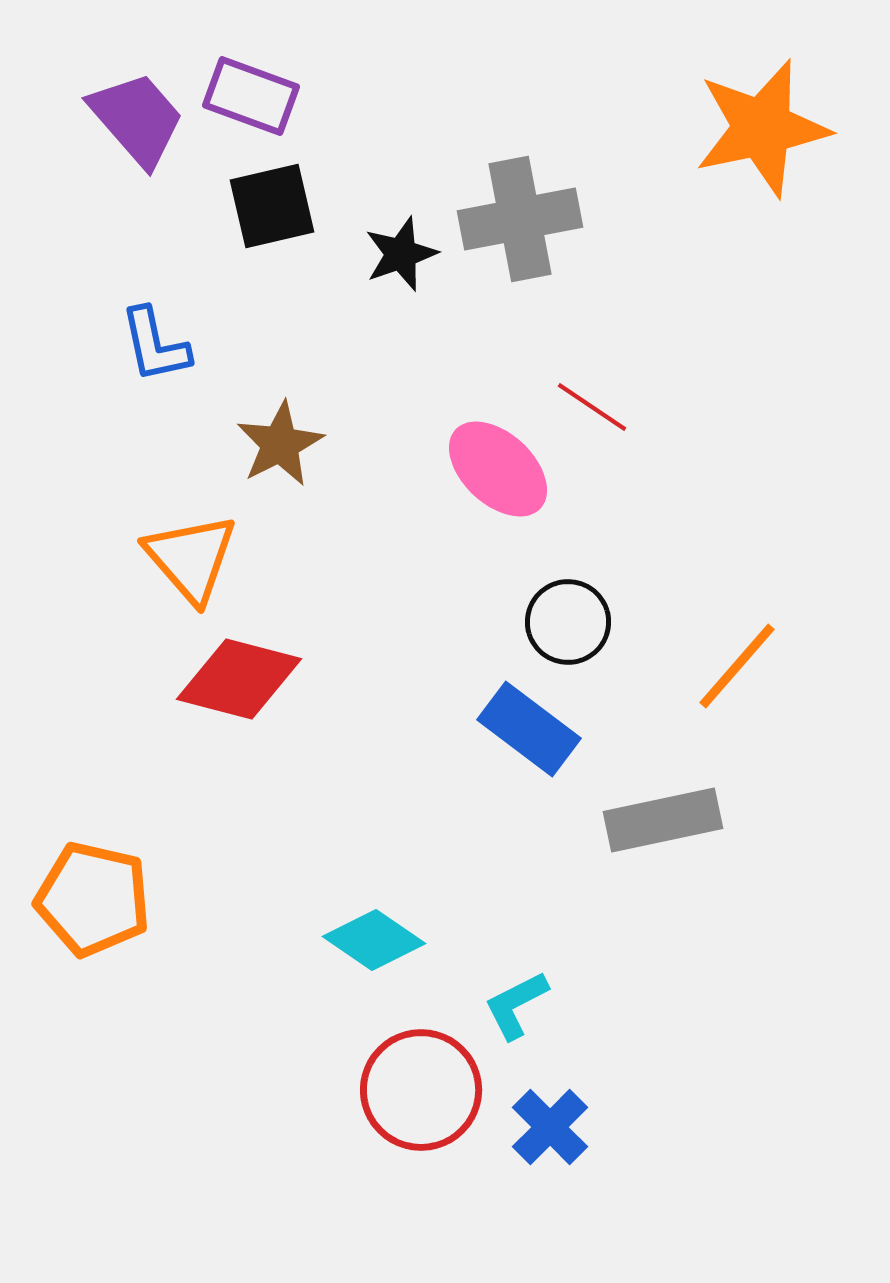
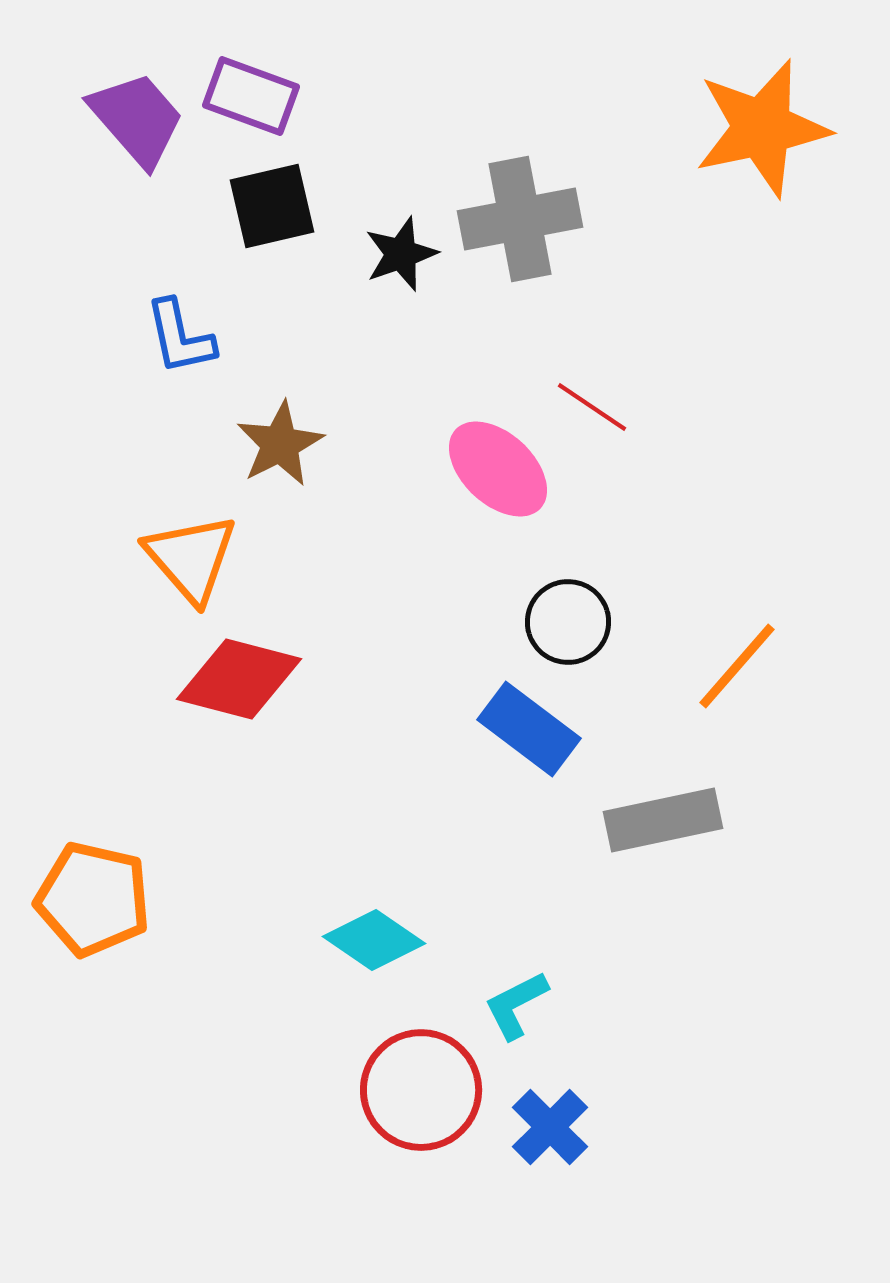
blue L-shape: moved 25 px right, 8 px up
